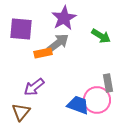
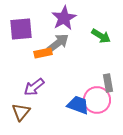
purple square: rotated 10 degrees counterclockwise
